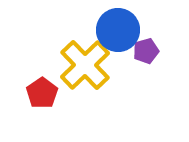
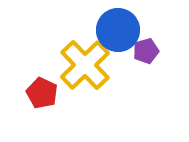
red pentagon: rotated 12 degrees counterclockwise
